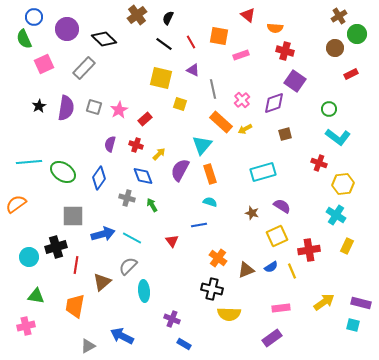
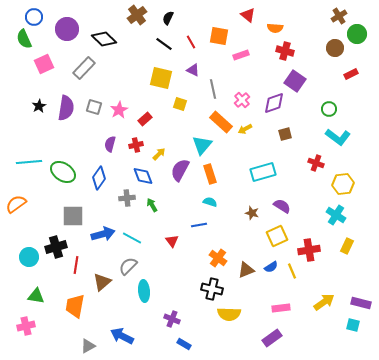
red cross at (136, 145): rotated 32 degrees counterclockwise
red cross at (319, 163): moved 3 px left
gray cross at (127, 198): rotated 21 degrees counterclockwise
